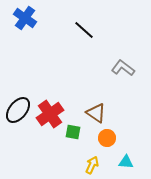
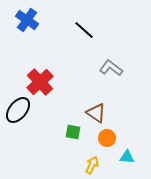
blue cross: moved 2 px right, 2 px down
gray L-shape: moved 12 px left
red cross: moved 10 px left, 32 px up; rotated 8 degrees counterclockwise
cyan triangle: moved 1 px right, 5 px up
